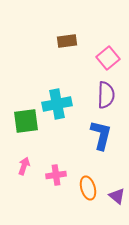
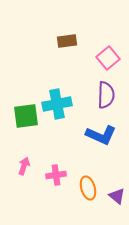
green square: moved 5 px up
blue L-shape: rotated 100 degrees clockwise
